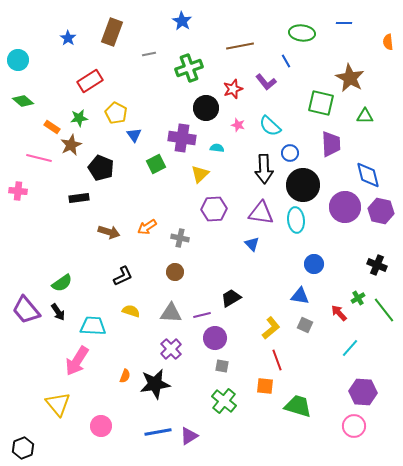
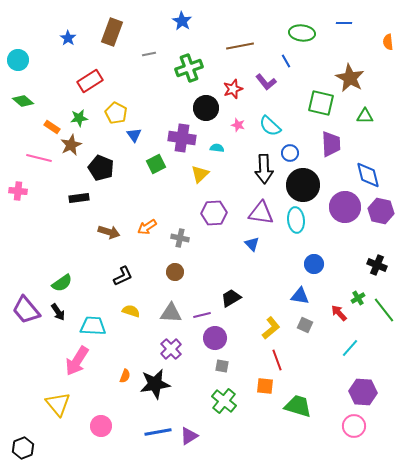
purple hexagon at (214, 209): moved 4 px down
